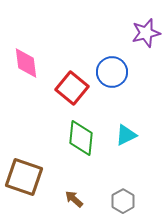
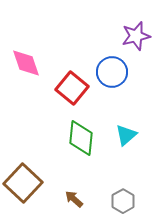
purple star: moved 10 px left, 3 px down
pink diamond: rotated 12 degrees counterclockwise
cyan triangle: rotated 15 degrees counterclockwise
brown square: moved 1 px left, 6 px down; rotated 24 degrees clockwise
